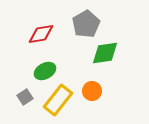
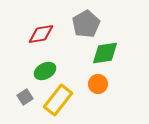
orange circle: moved 6 px right, 7 px up
